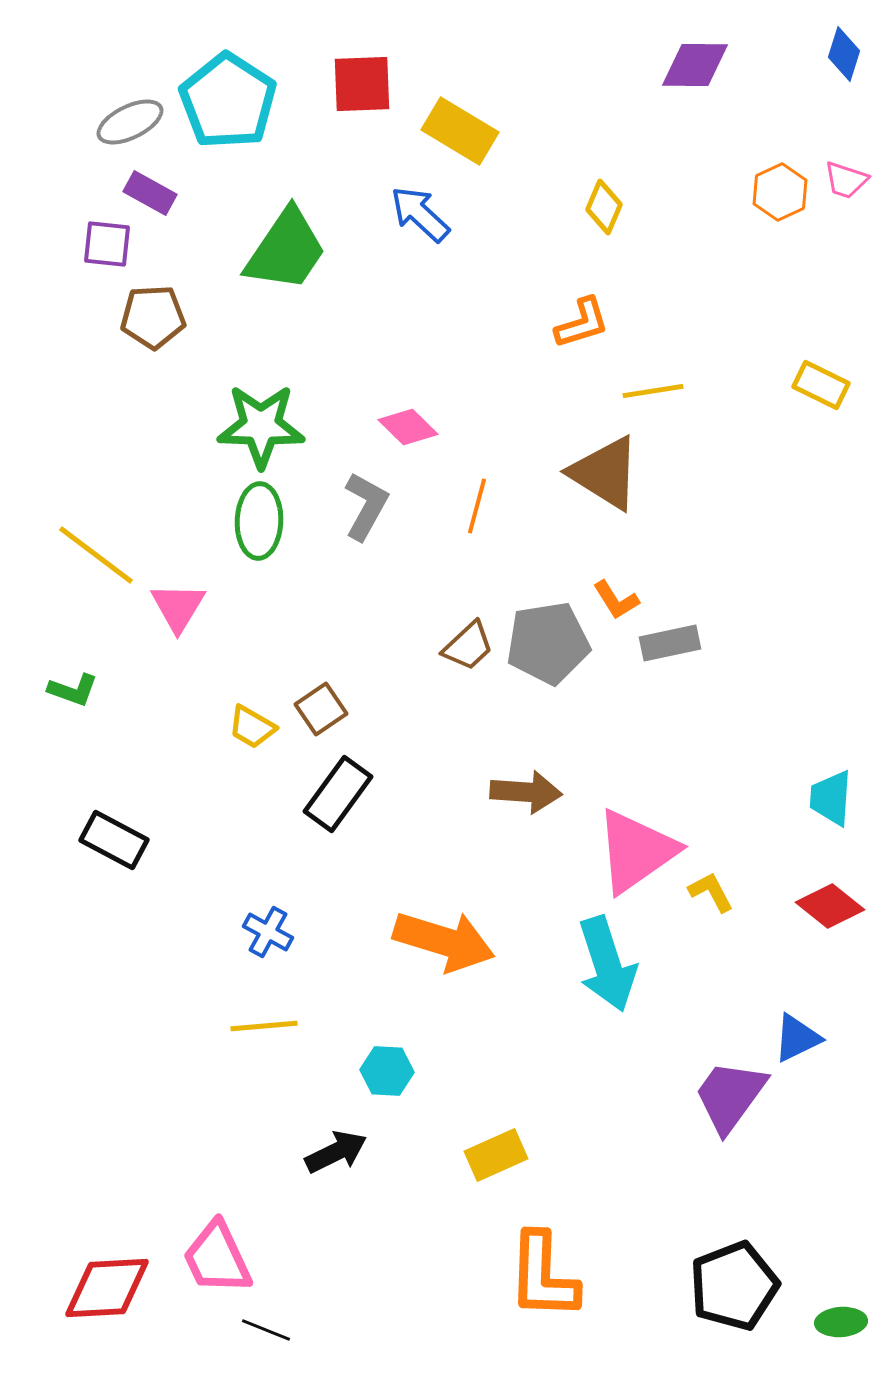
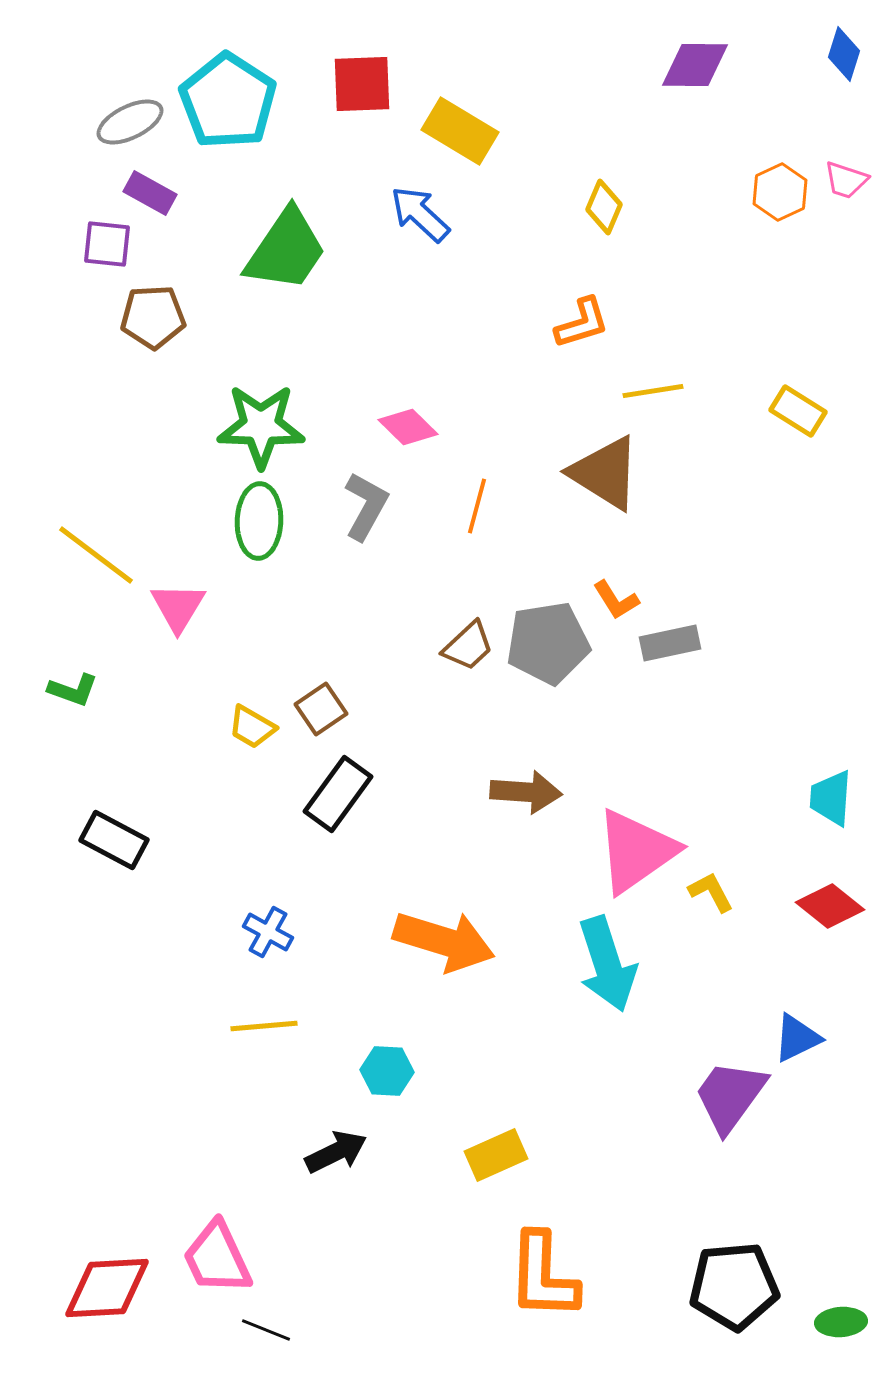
yellow rectangle at (821, 385): moved 23 px left, 26 px down; rotated 6 degrees clockwise
black pentagon at (734, 1286): rotated 16 degrees clockwise
